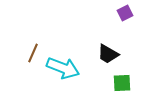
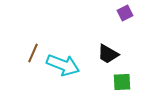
cyan arrow: moved 3 px up
green square: moved 1 px up
